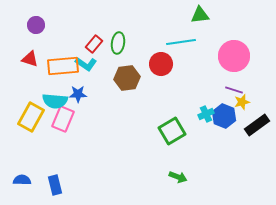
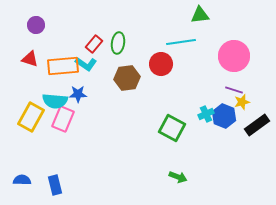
green square: moved 3 px up; rotated 32 degrees counterclockwise
